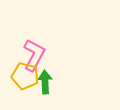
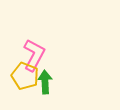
yellow pentagon: rotated 8 degrees clockwise
